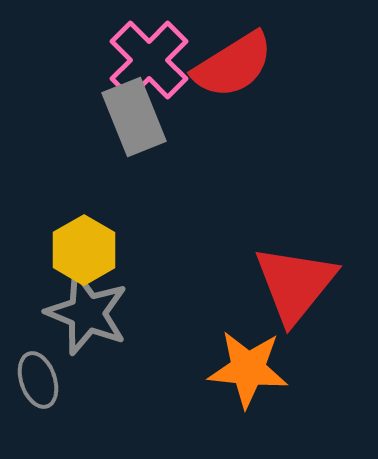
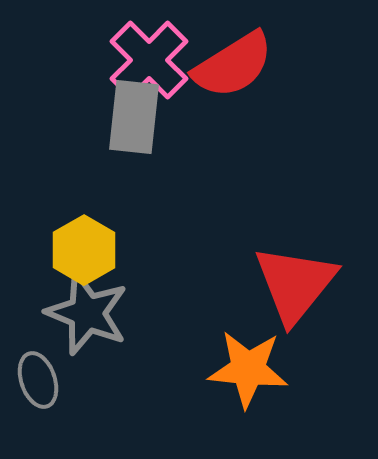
gray rectangle: rotated 28 degrees clockwise
